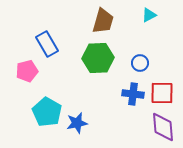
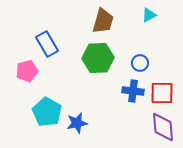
blue cross: moved 3 px up
